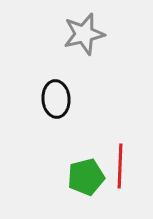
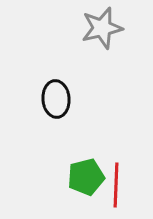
gray star: moved 18 px right, 6 px up
red line: moved 4 px left, 19 px down
